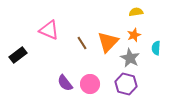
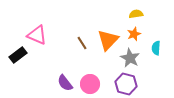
yellow semicircle: moved 2 px down
pink triangle: moved 12 px left, 5 px down
orange star: moved 1 px up
orange triangle: moved 2 px up
